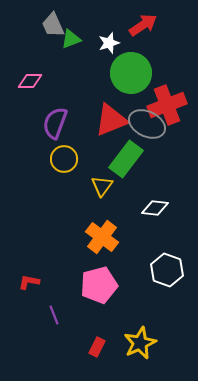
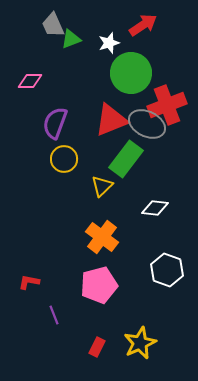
yellow triangle: rotated 10 degrees clockwise
